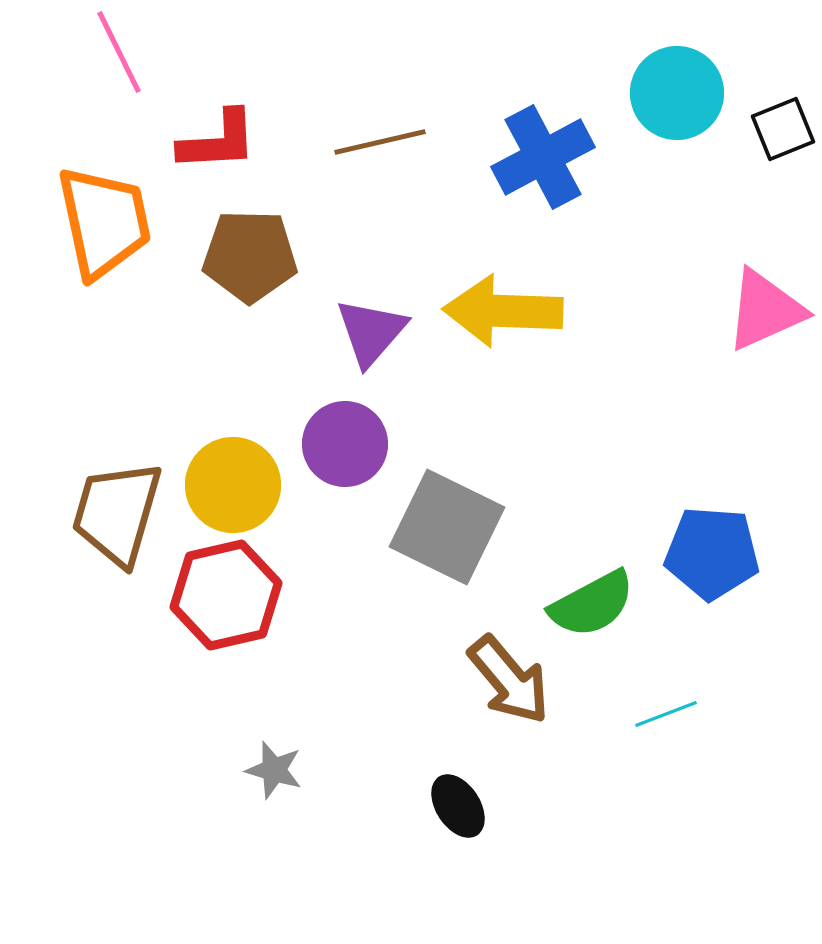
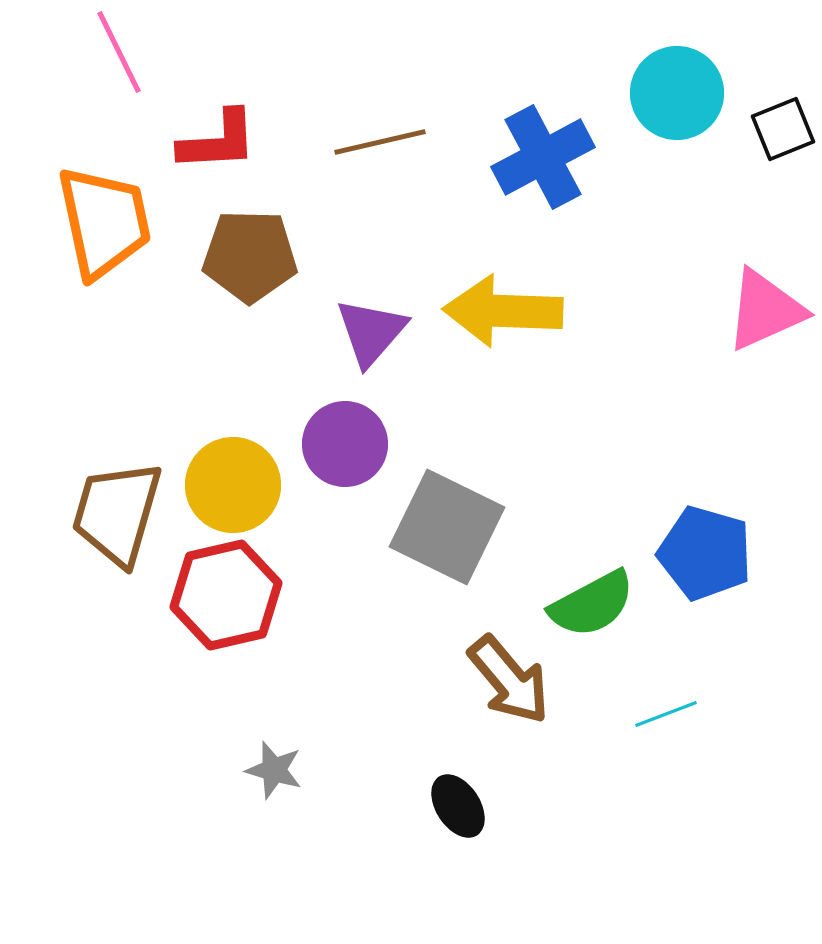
blue pentagon: moved 7 px left; rotated 12 degrees clockwise
